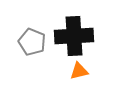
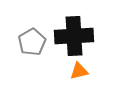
gray pentagon: rotated 20 degrees clockwise
